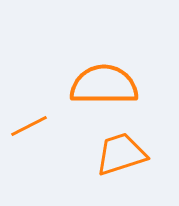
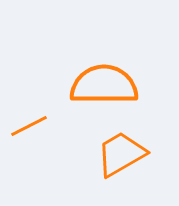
orange trapezoid: rotated 12 degrees counterclockwise
